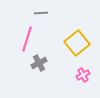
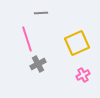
pink line: rotated 35 degrees counterclockwise
yellow square: rotated 15 degrees clockwise
gray cross: moved 1 px left, 1 px down
